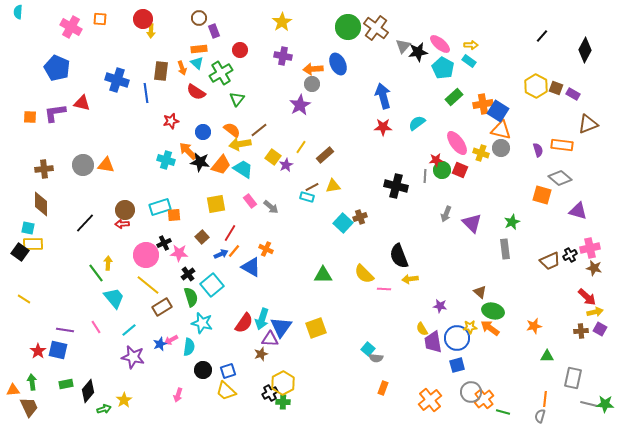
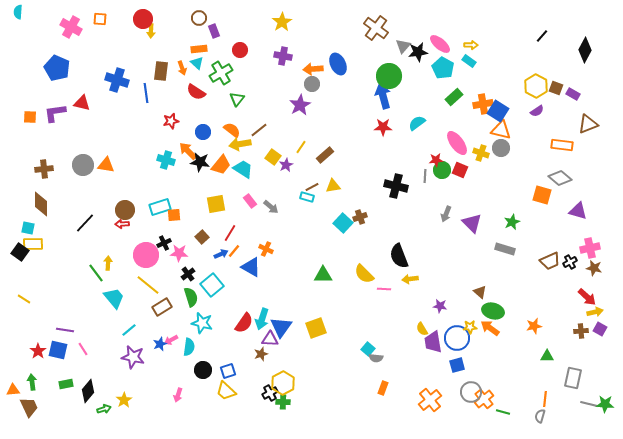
green circle at (348, 27): moved 41 px right, 49 px down
purple semicircle at (538, 150): moved 1 px left, 39 px up; rotated 72 degrees clockwise
gray rectangle at (505, 249): rotated 66 degrees counterclockwise
black cross at (570, 255): moved 7 px down
pink line at (96, 327): moved 13 px left, 22 px down
